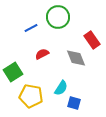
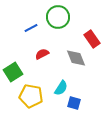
red rectangle: moved 1 px up
